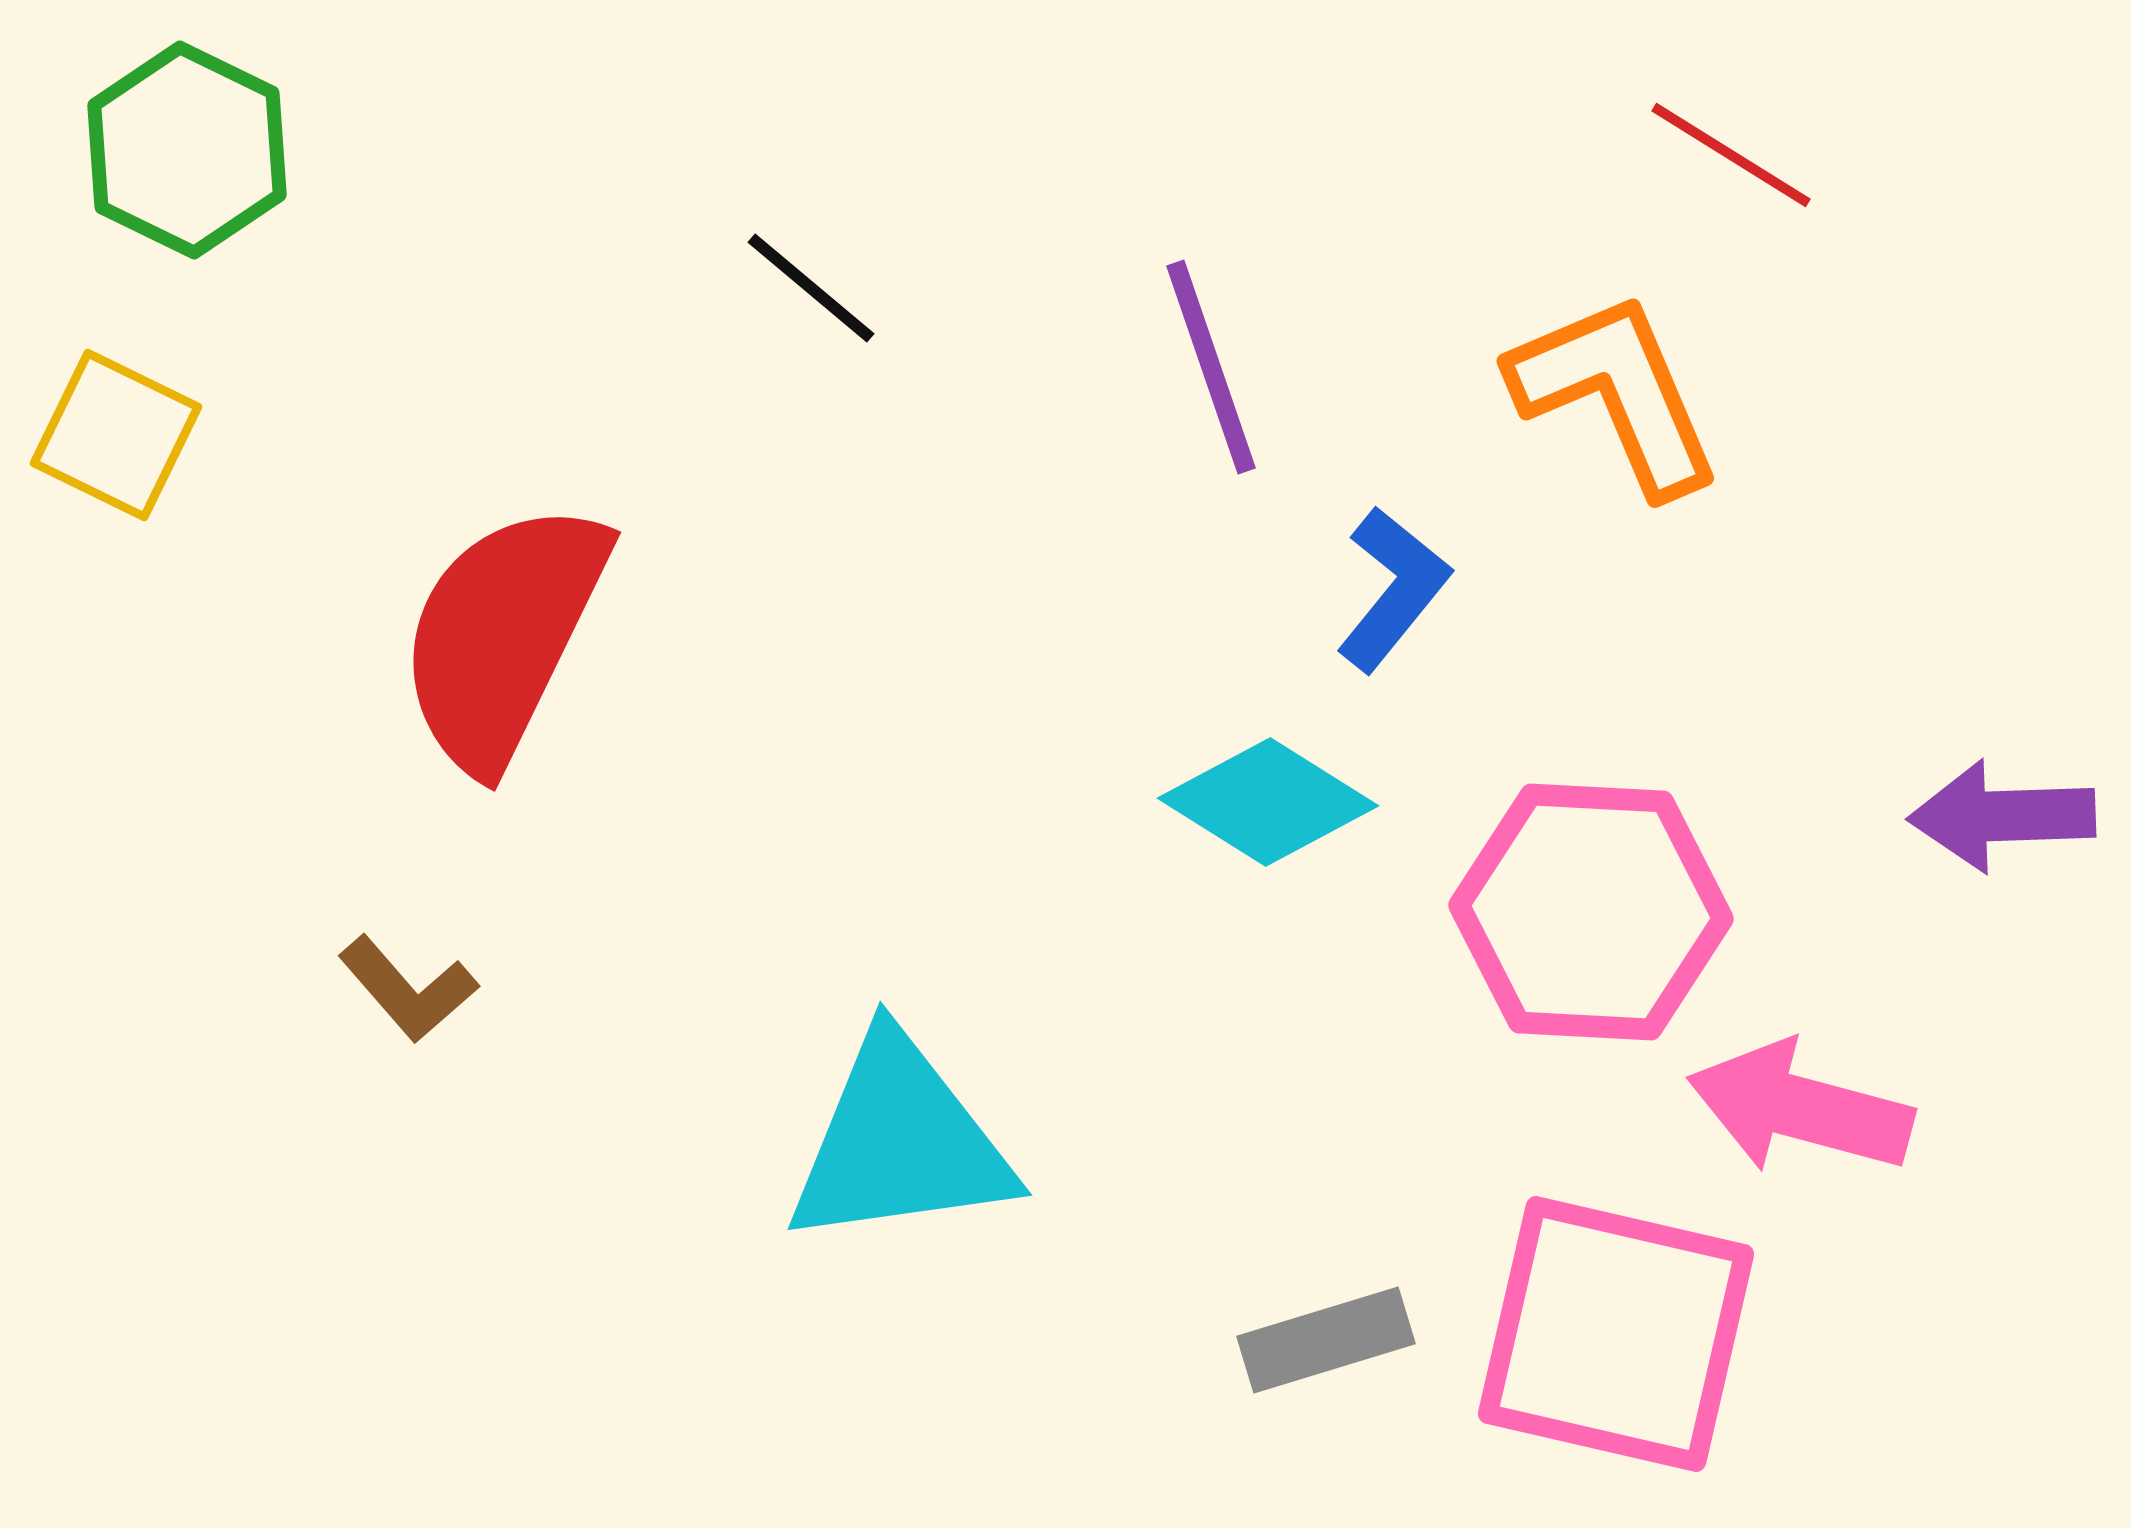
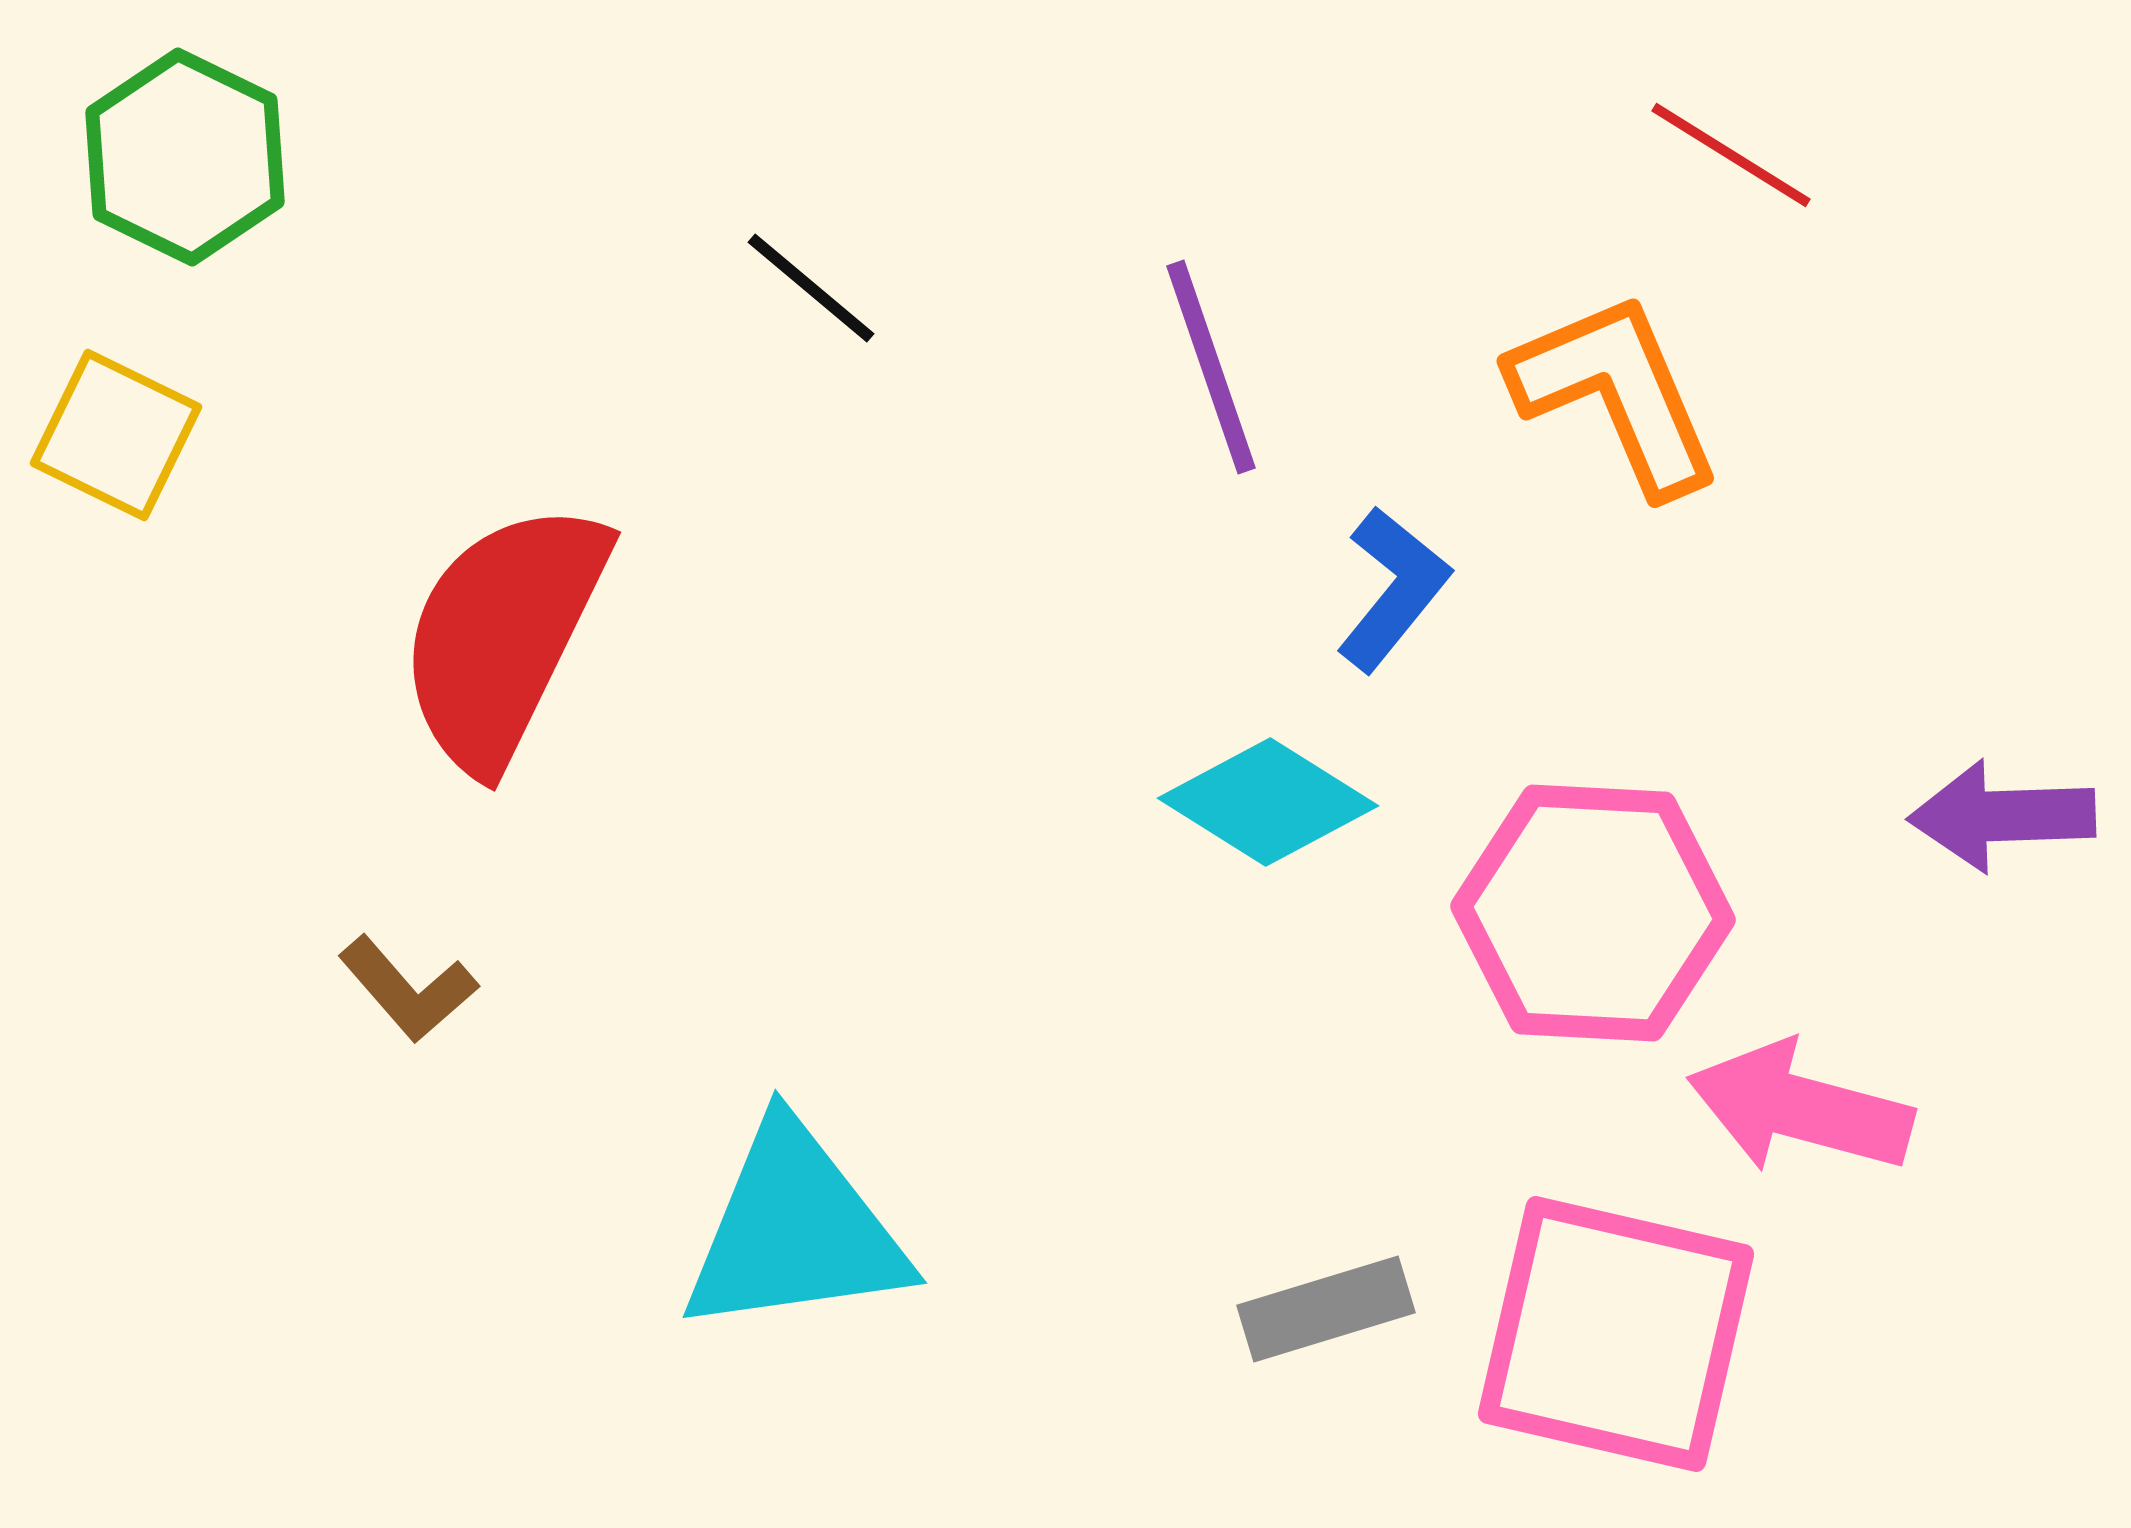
green hexagon: moved 2 px left, 7 px down
pink hexagon: moved 2 px right, 1 px down
cyan triangle: moved 105 px left, 88 px down
gray rectangle: moved 31 px up
